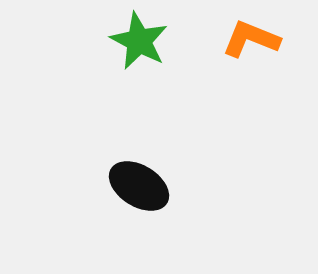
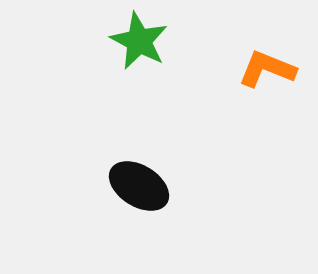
orange L-shape: moved 16 px right, 30 px down
